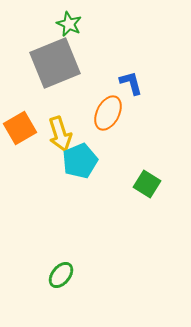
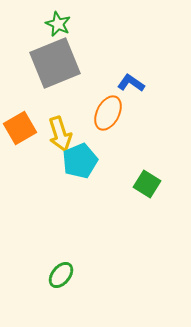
green star: moved 11 px left
blue L-shape: rotated 40 degrees counterclockwise
